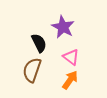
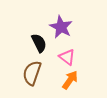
purple star: moved 2 px left
pink triangle: moved 4 px left
brown semicircle: moved 3 px down
